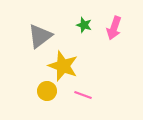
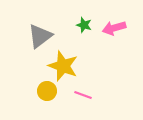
pink arrow: rotated 55 degrees clockwise
